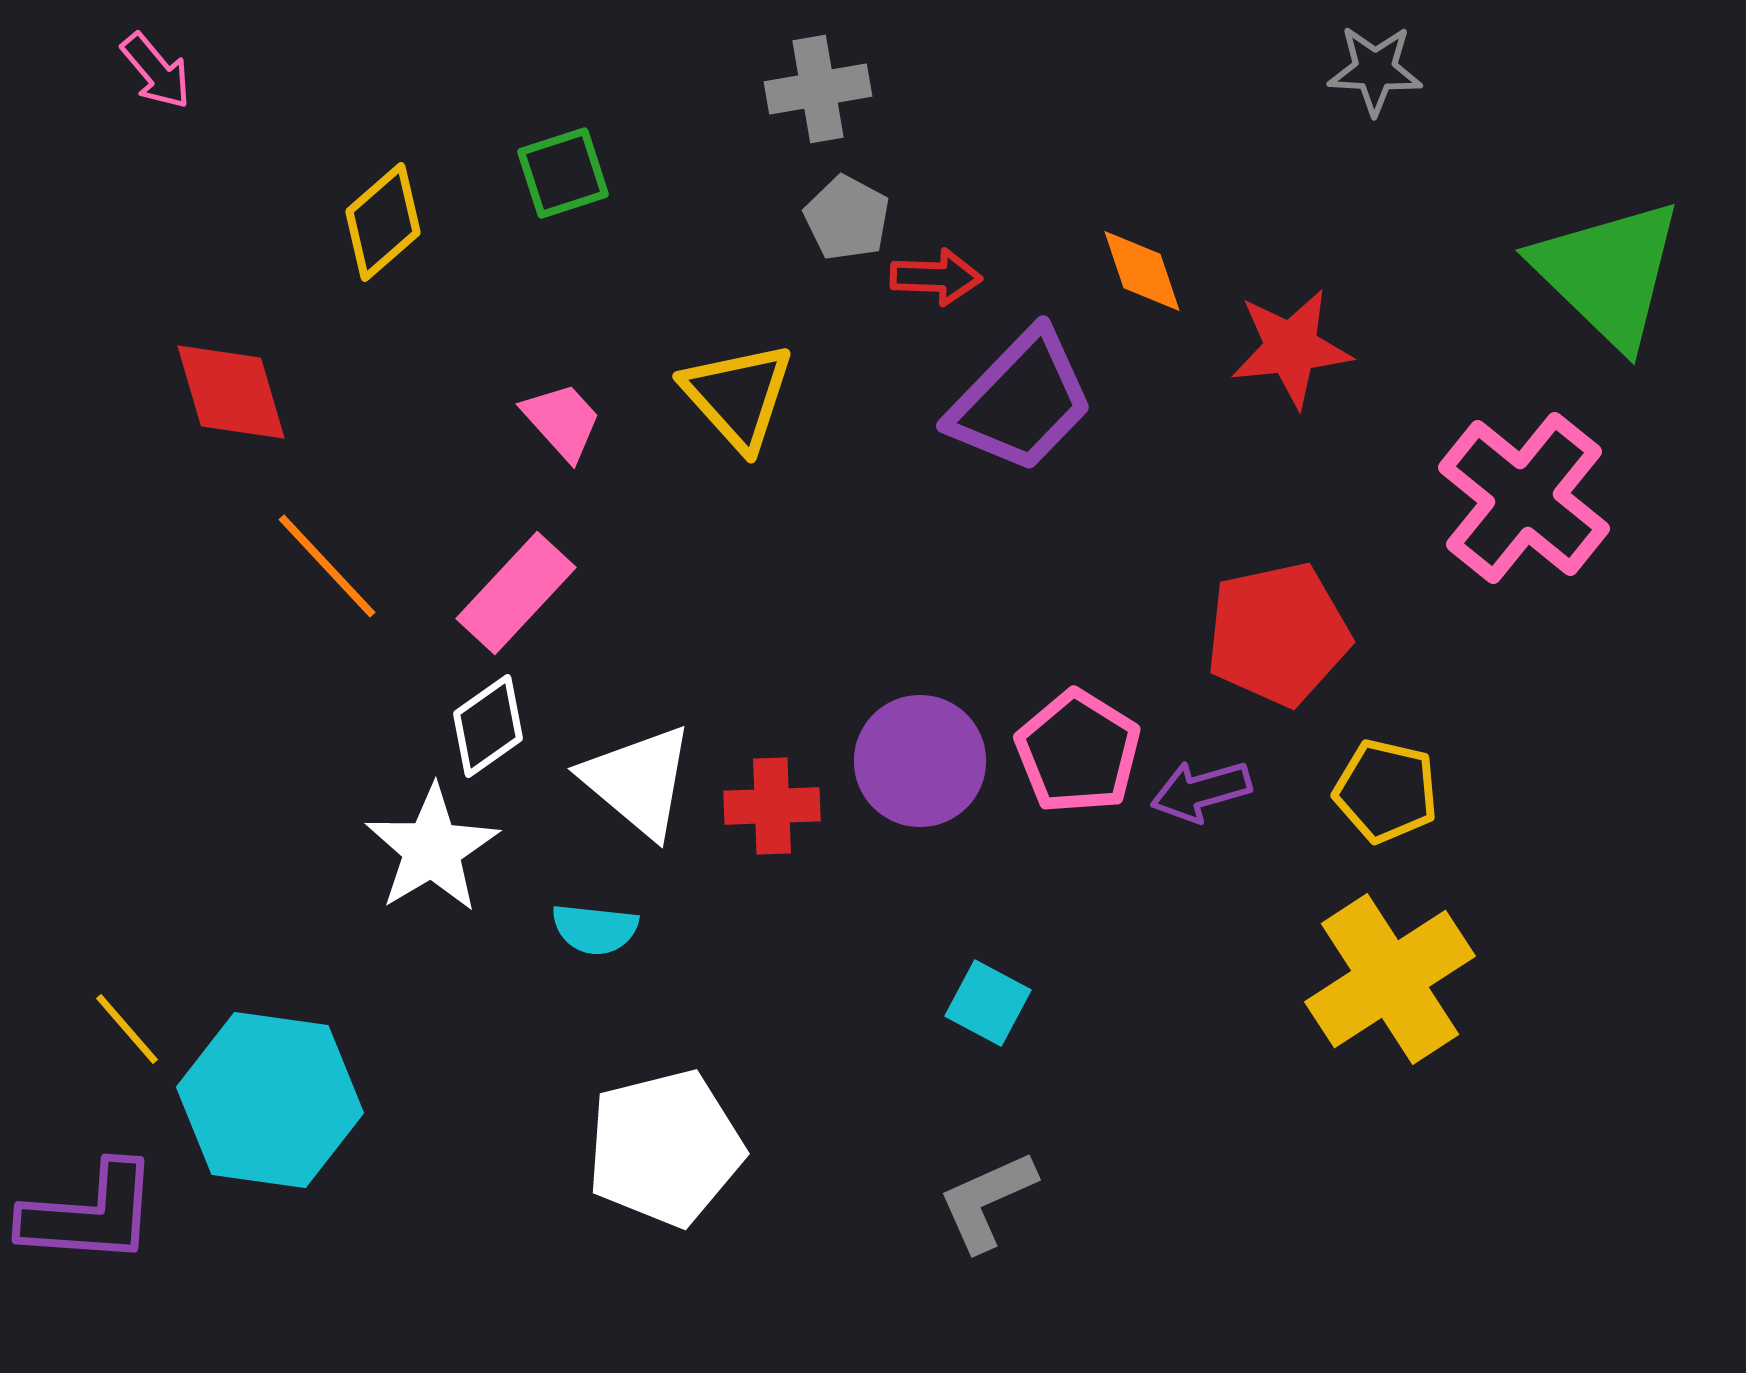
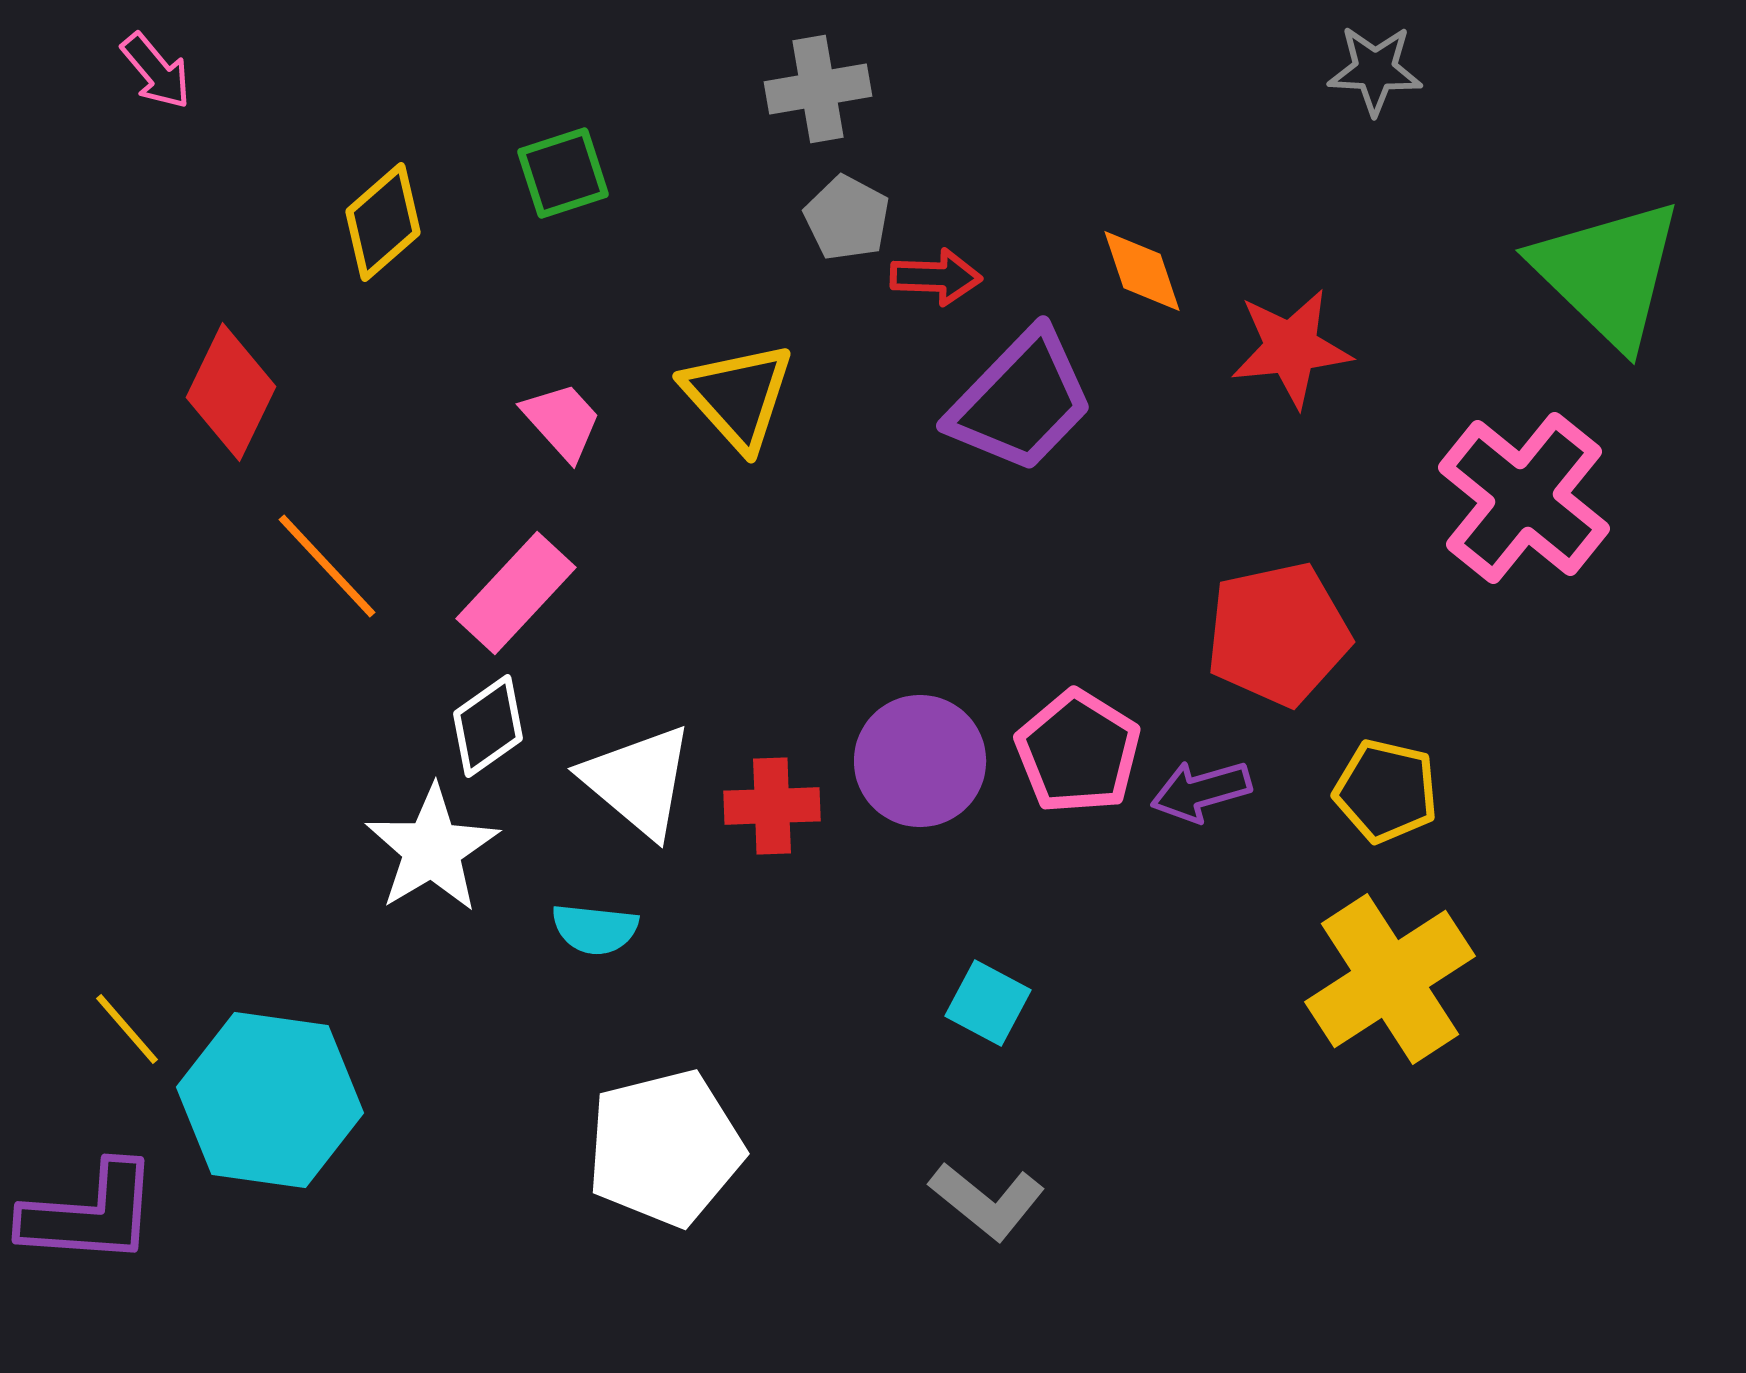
red diamond: rotated 42 degrees clockwise
gray L-shape: rotated 117 degrees counterclockwise
